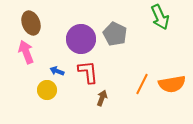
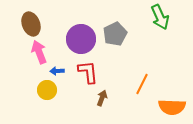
brown ellipse: moved 1 px down
gray pentagon: rotated 20 degrees clockwise
pink arrow: moved 13 px right
blue arrow: rotated 24 degrees counterclockwise
orange semicircle: moved 23 px down; rotated 12 degrees clockwise
